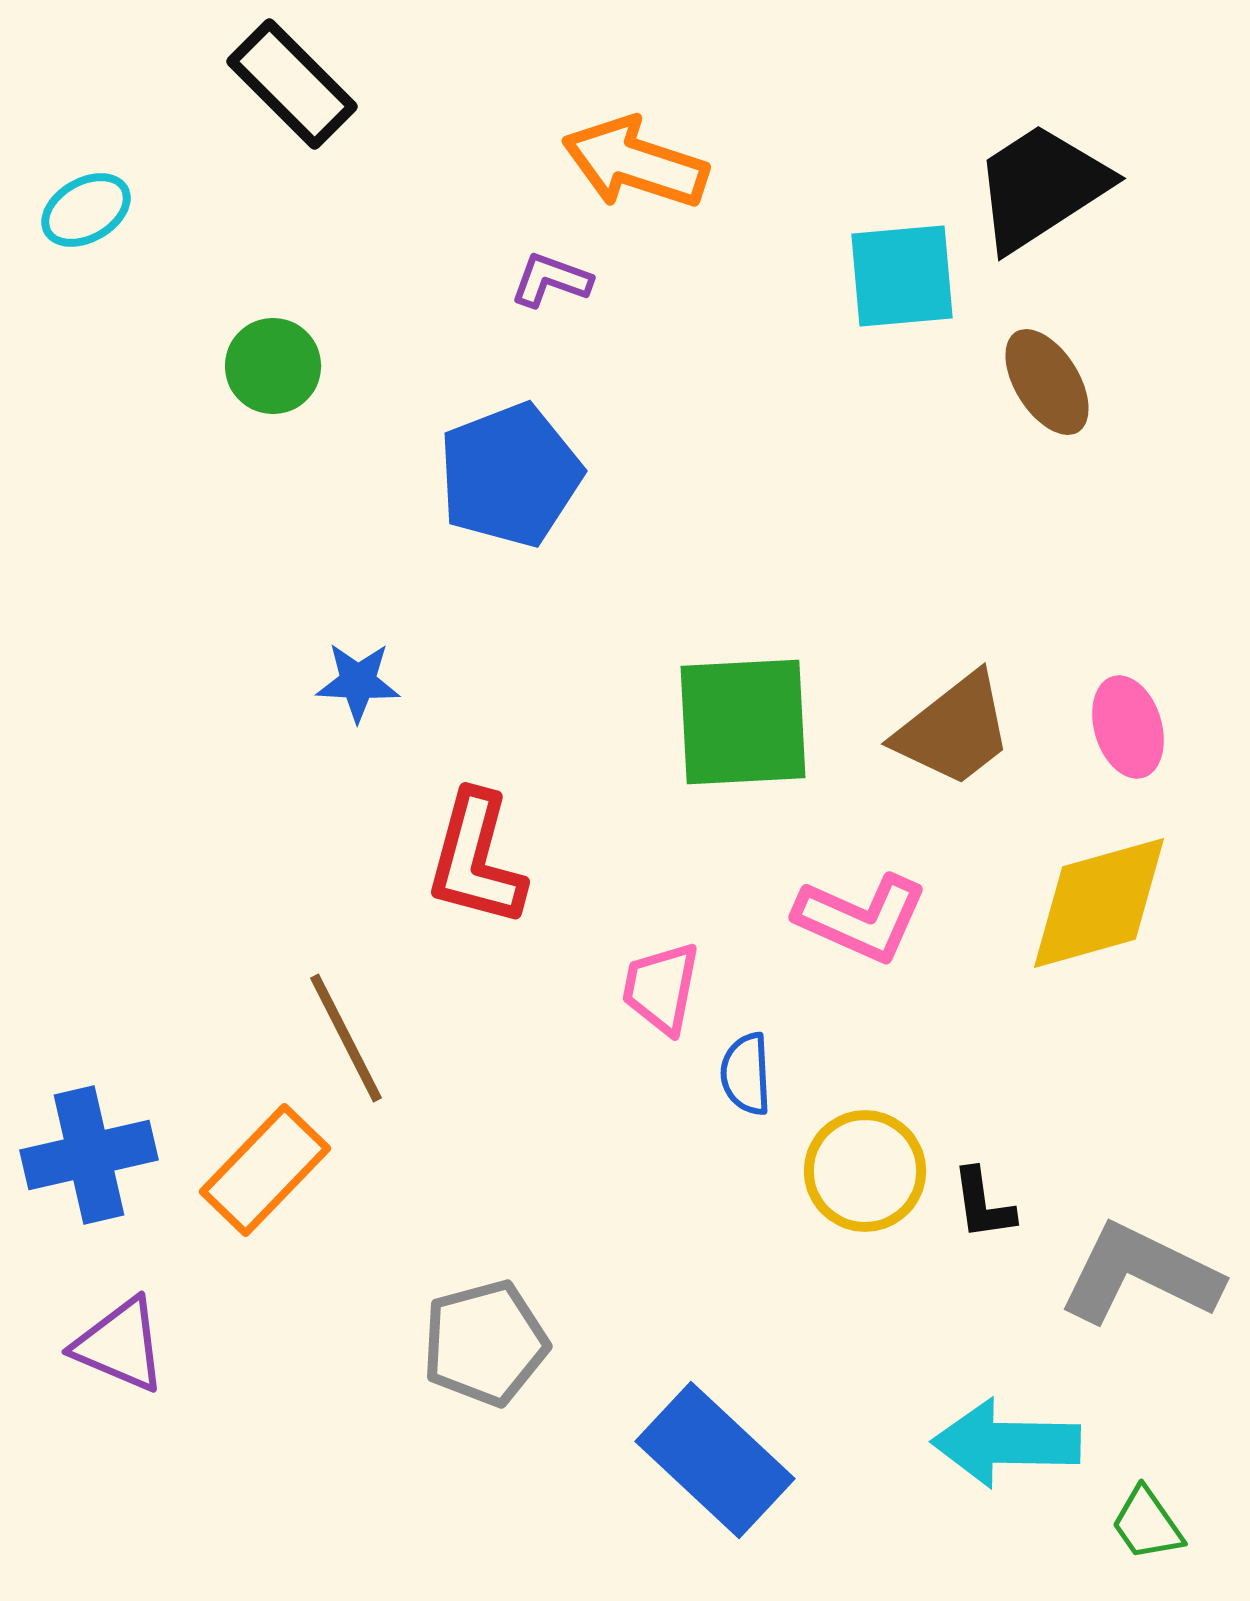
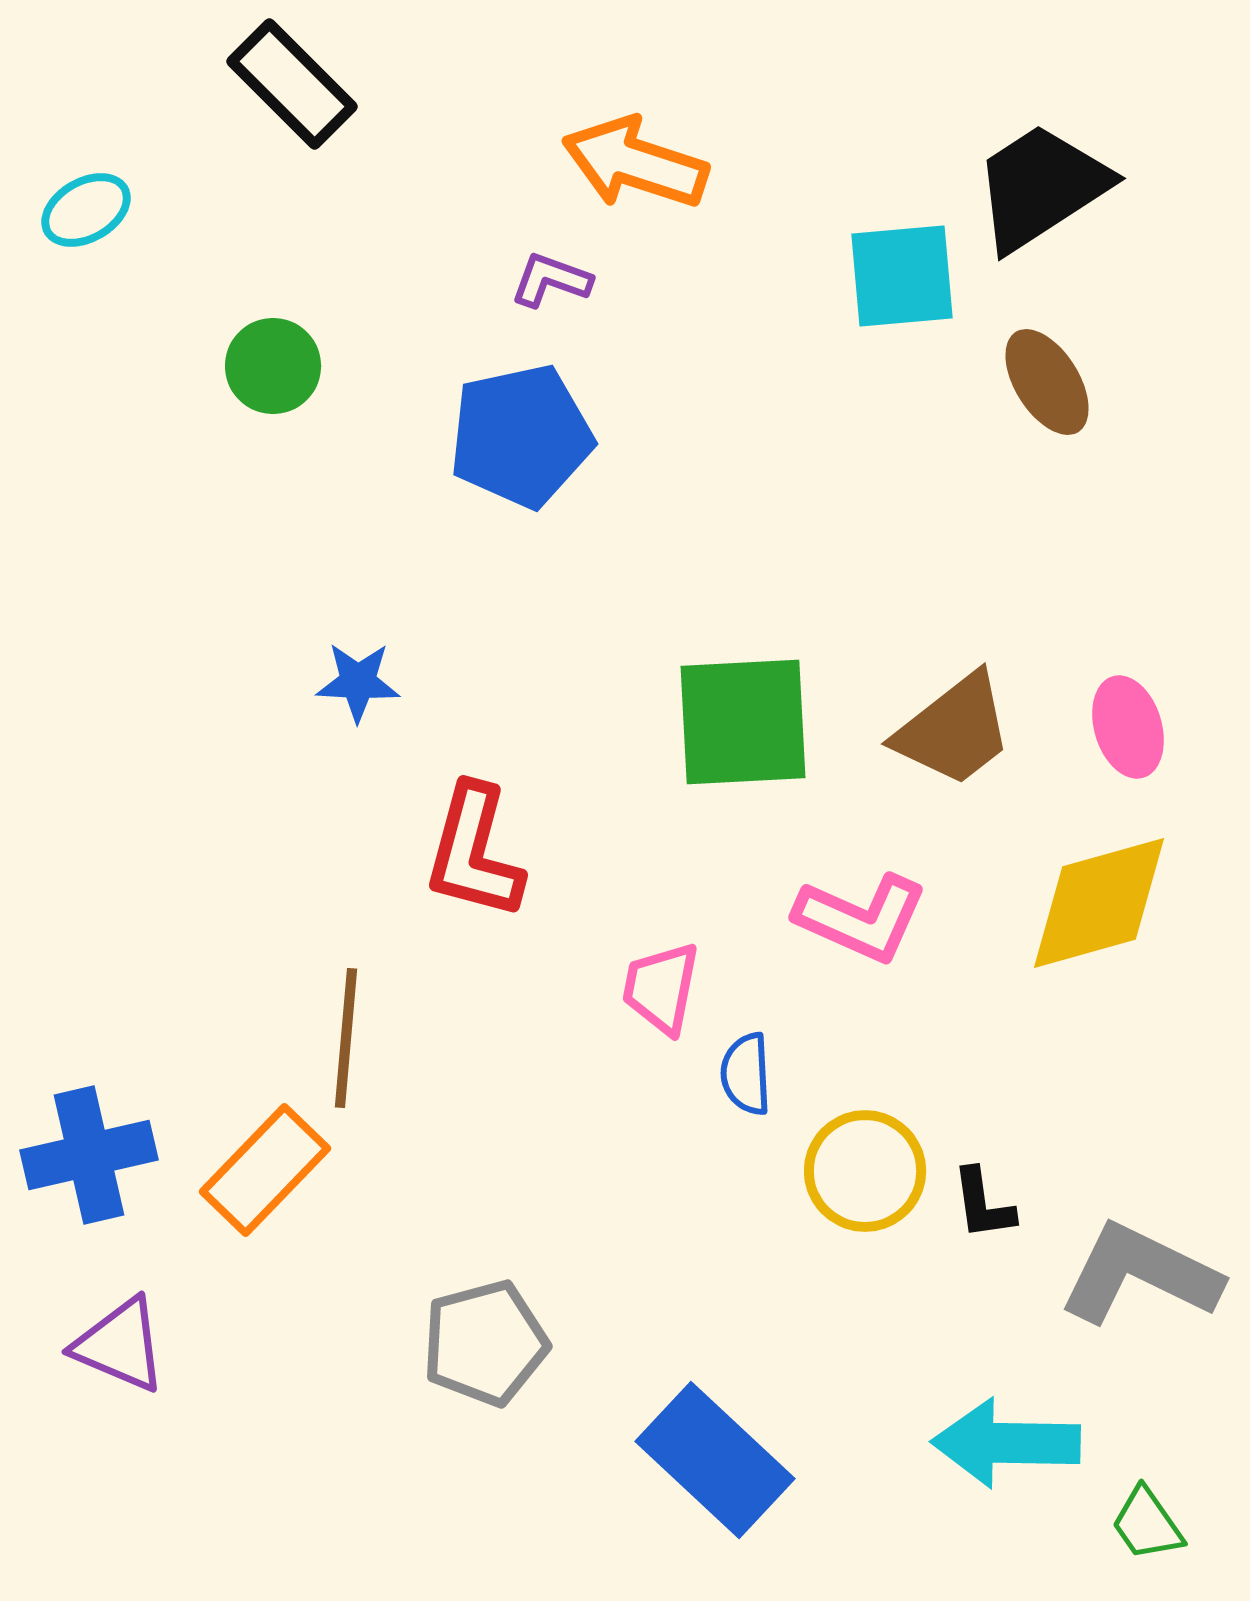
blue pentagon: moved 11 px right, 39 px up; rotated 9 degrees clockwise
red L-shape: moved 2 px left, 7 px up
brown line: rotated 32 degrees clockwise
